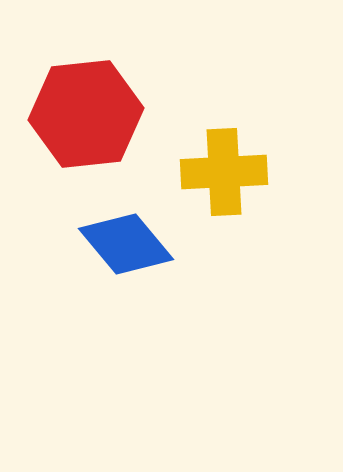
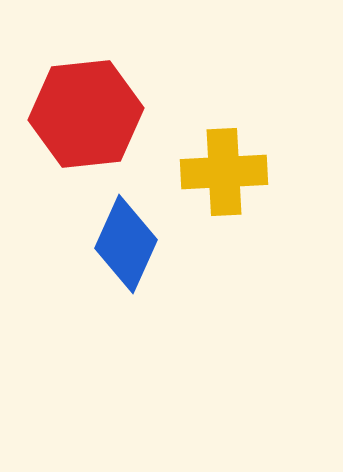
blue diamond: rotated 64 degrees clockwise
